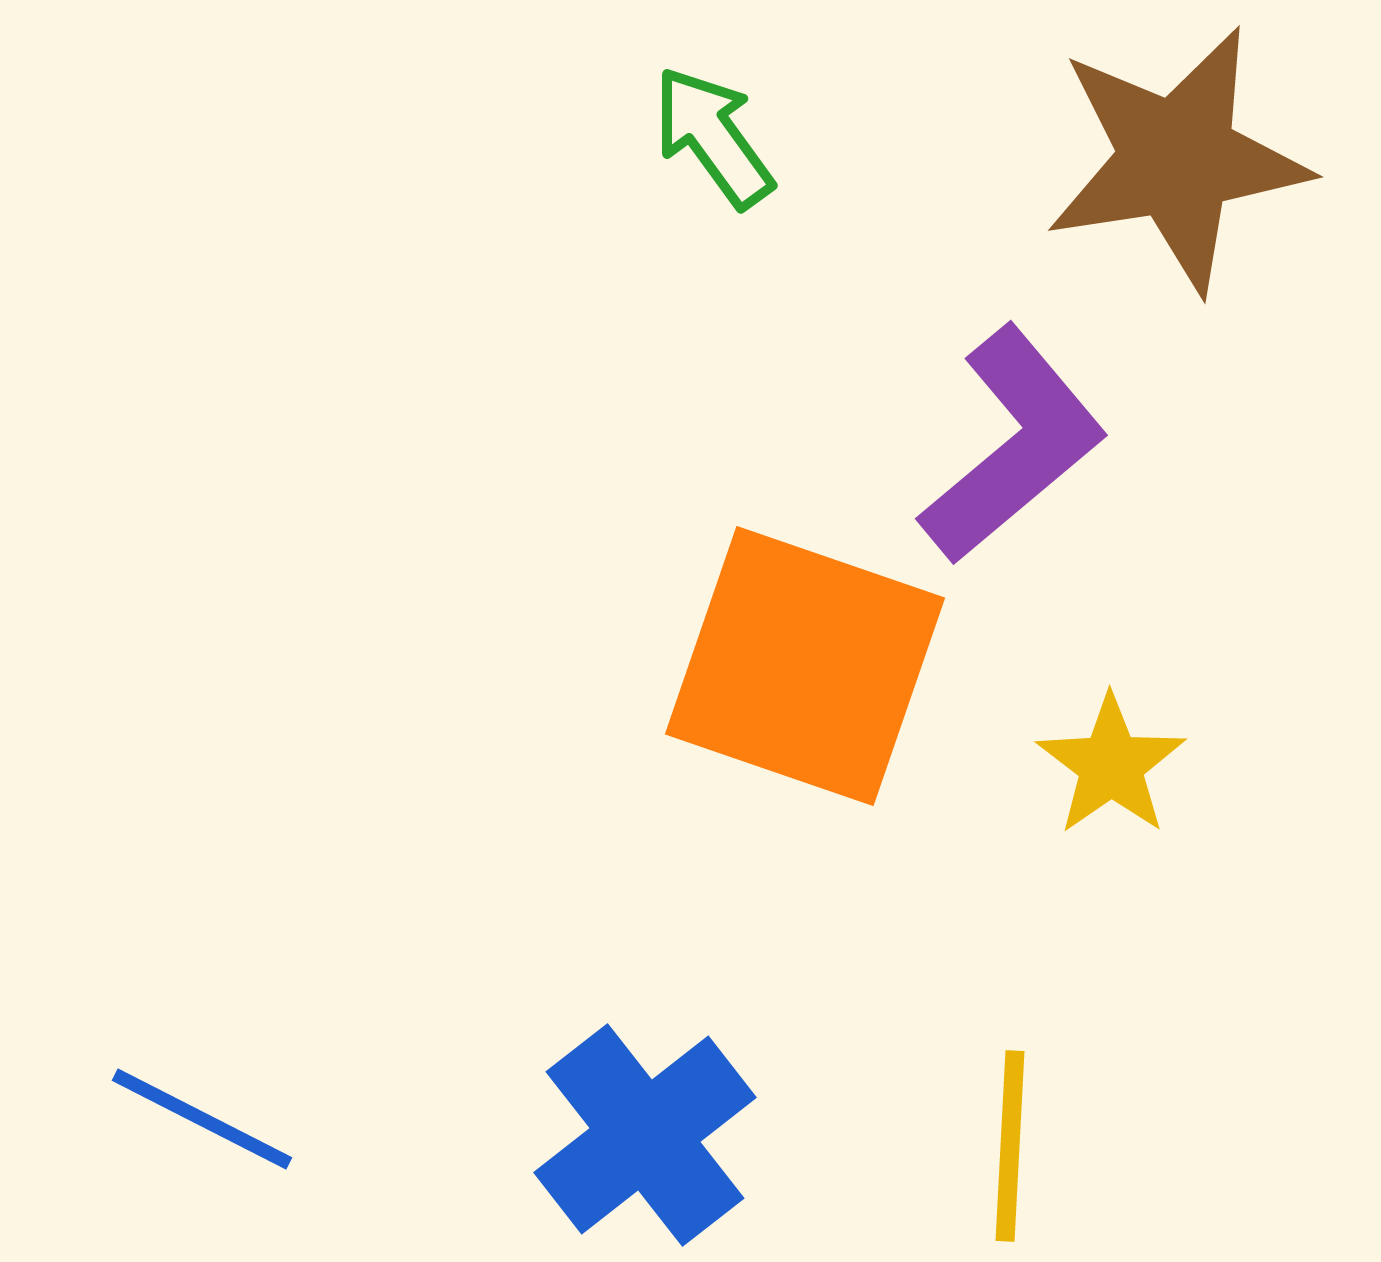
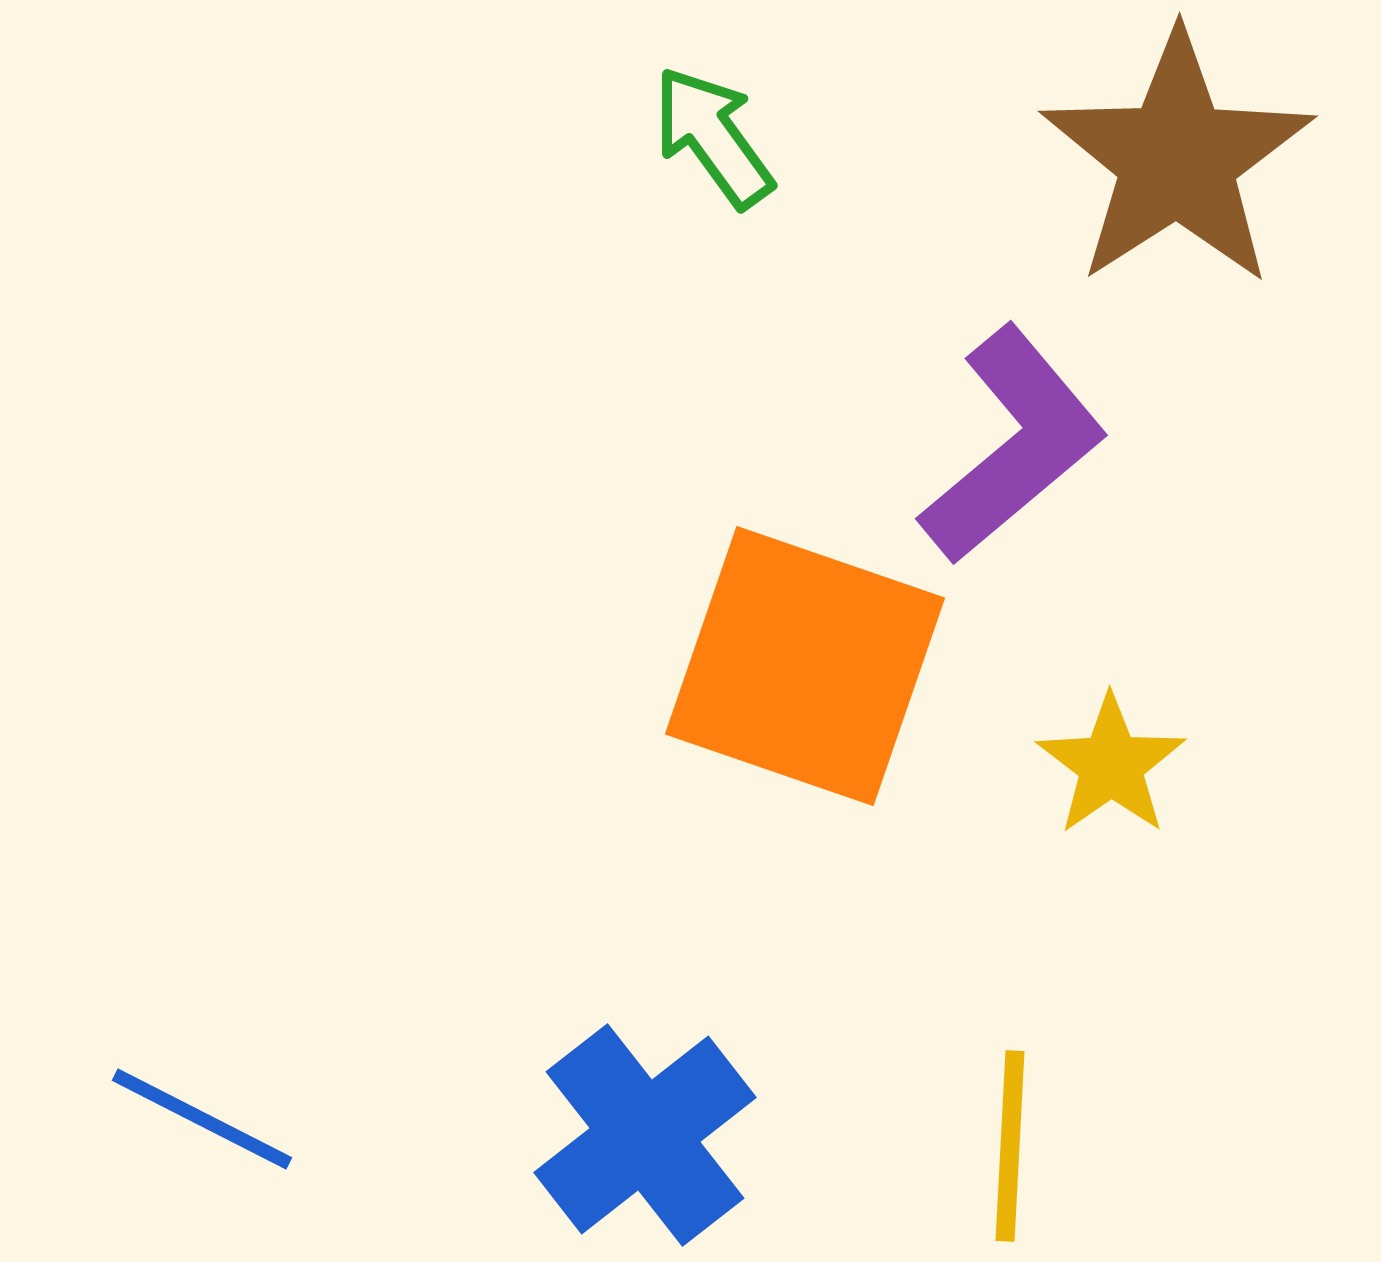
brown star: rotated 24 degrees counterclockwise
